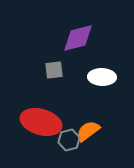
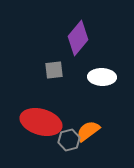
purple diamond: rotated 36 degrees counterclockwise
